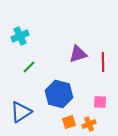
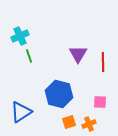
purple triangle: rotated 42 degrees counterclockwise
green line: moved 11 px up; rotated 64 degrees counterclockwise
